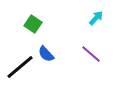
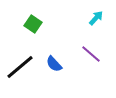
blue semicircle: moved 8 px right, 10 px down
